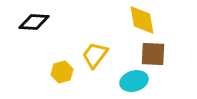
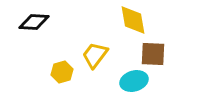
yellow diamond: moved 9 px left
